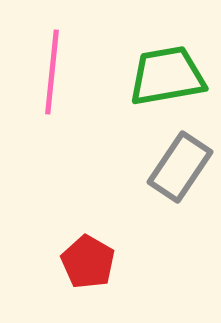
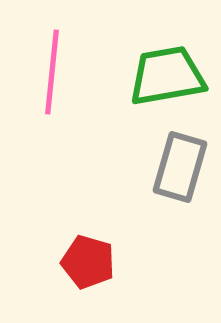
gray rectangle: rotated 18 degrees counterclockwise
red pentagon: rotated 14 degrees counterclockwise
